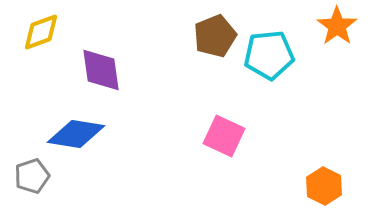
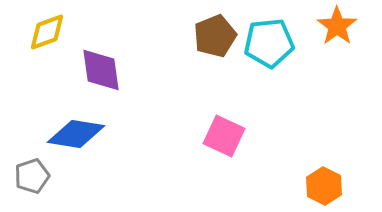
yellow diamond: moved 6 px right
cyan pentagon: moved 12 px up
